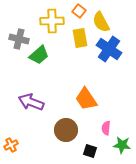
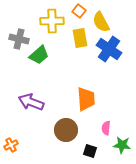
orange trapezoid: rotated 150 degrees counterclockwise
